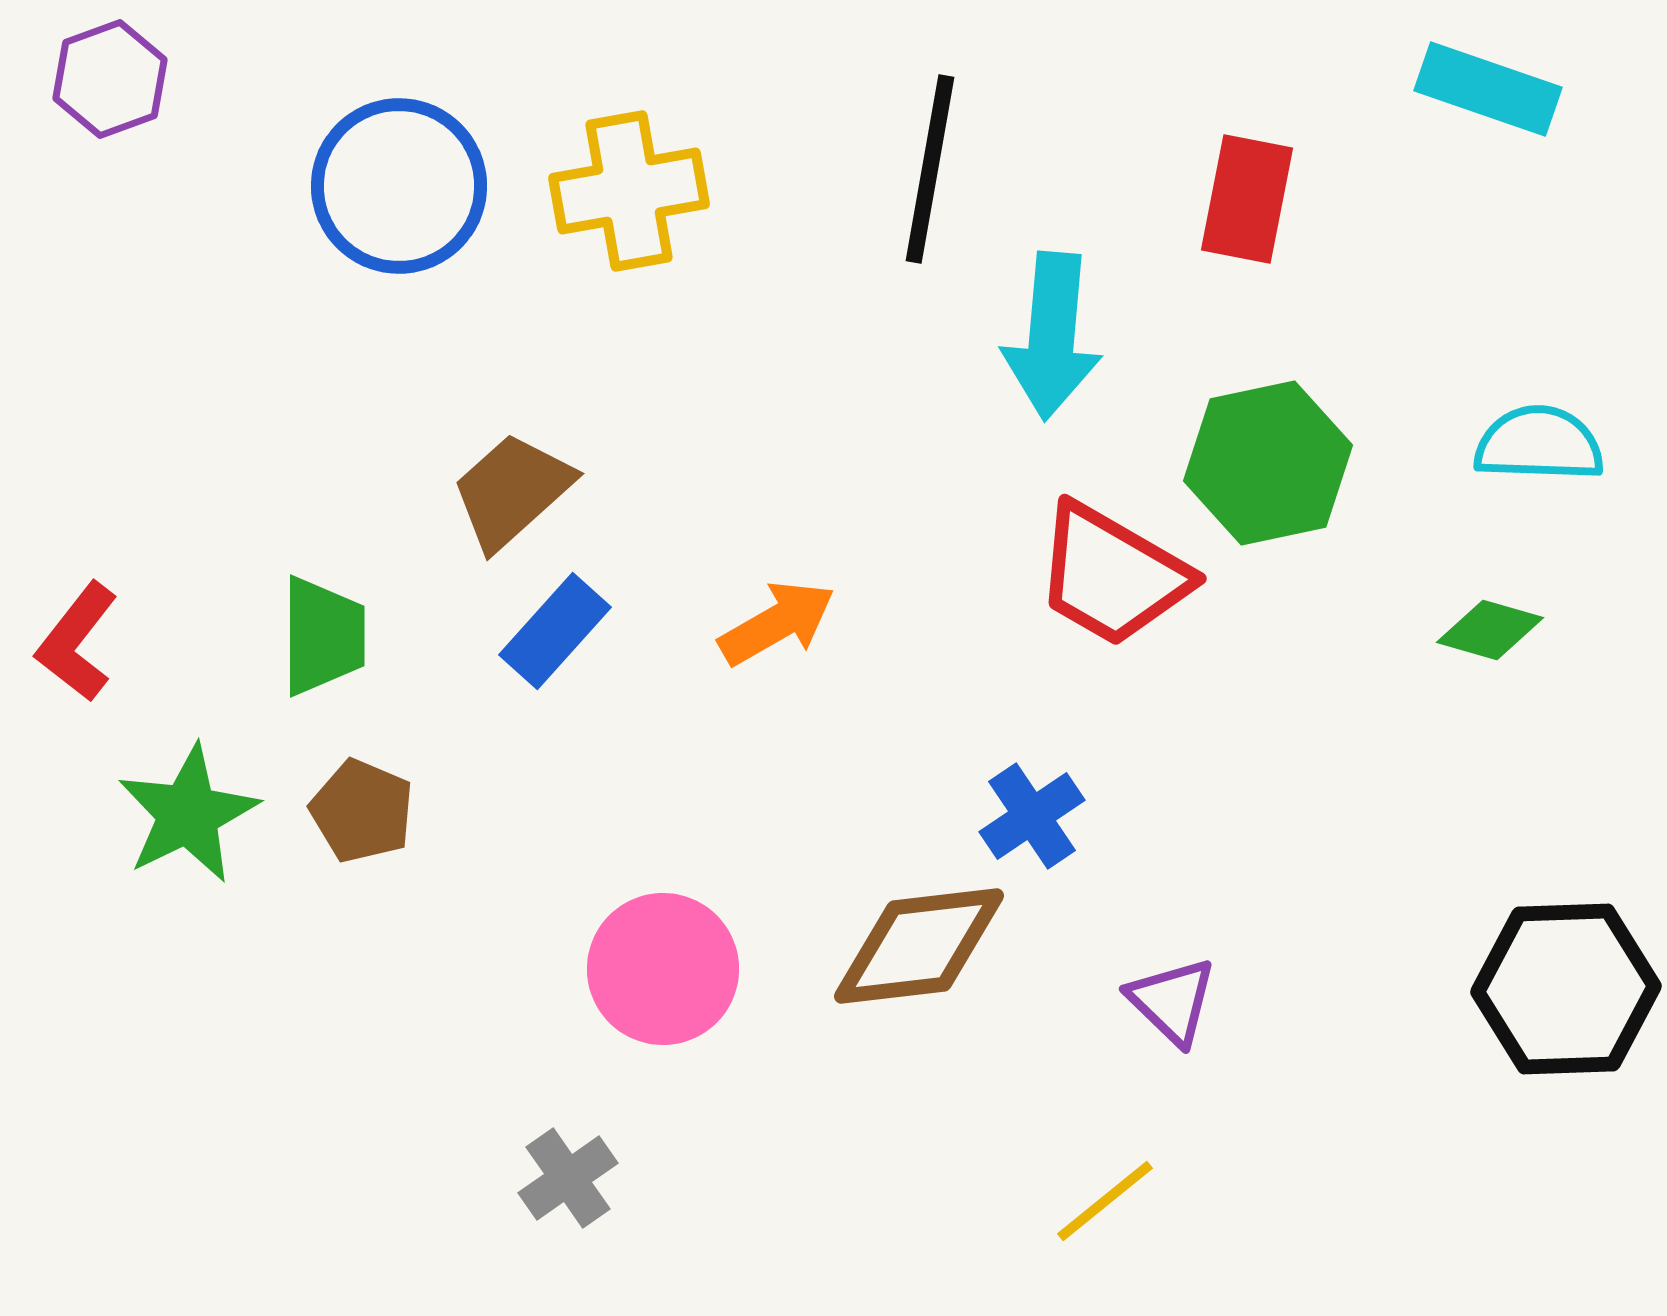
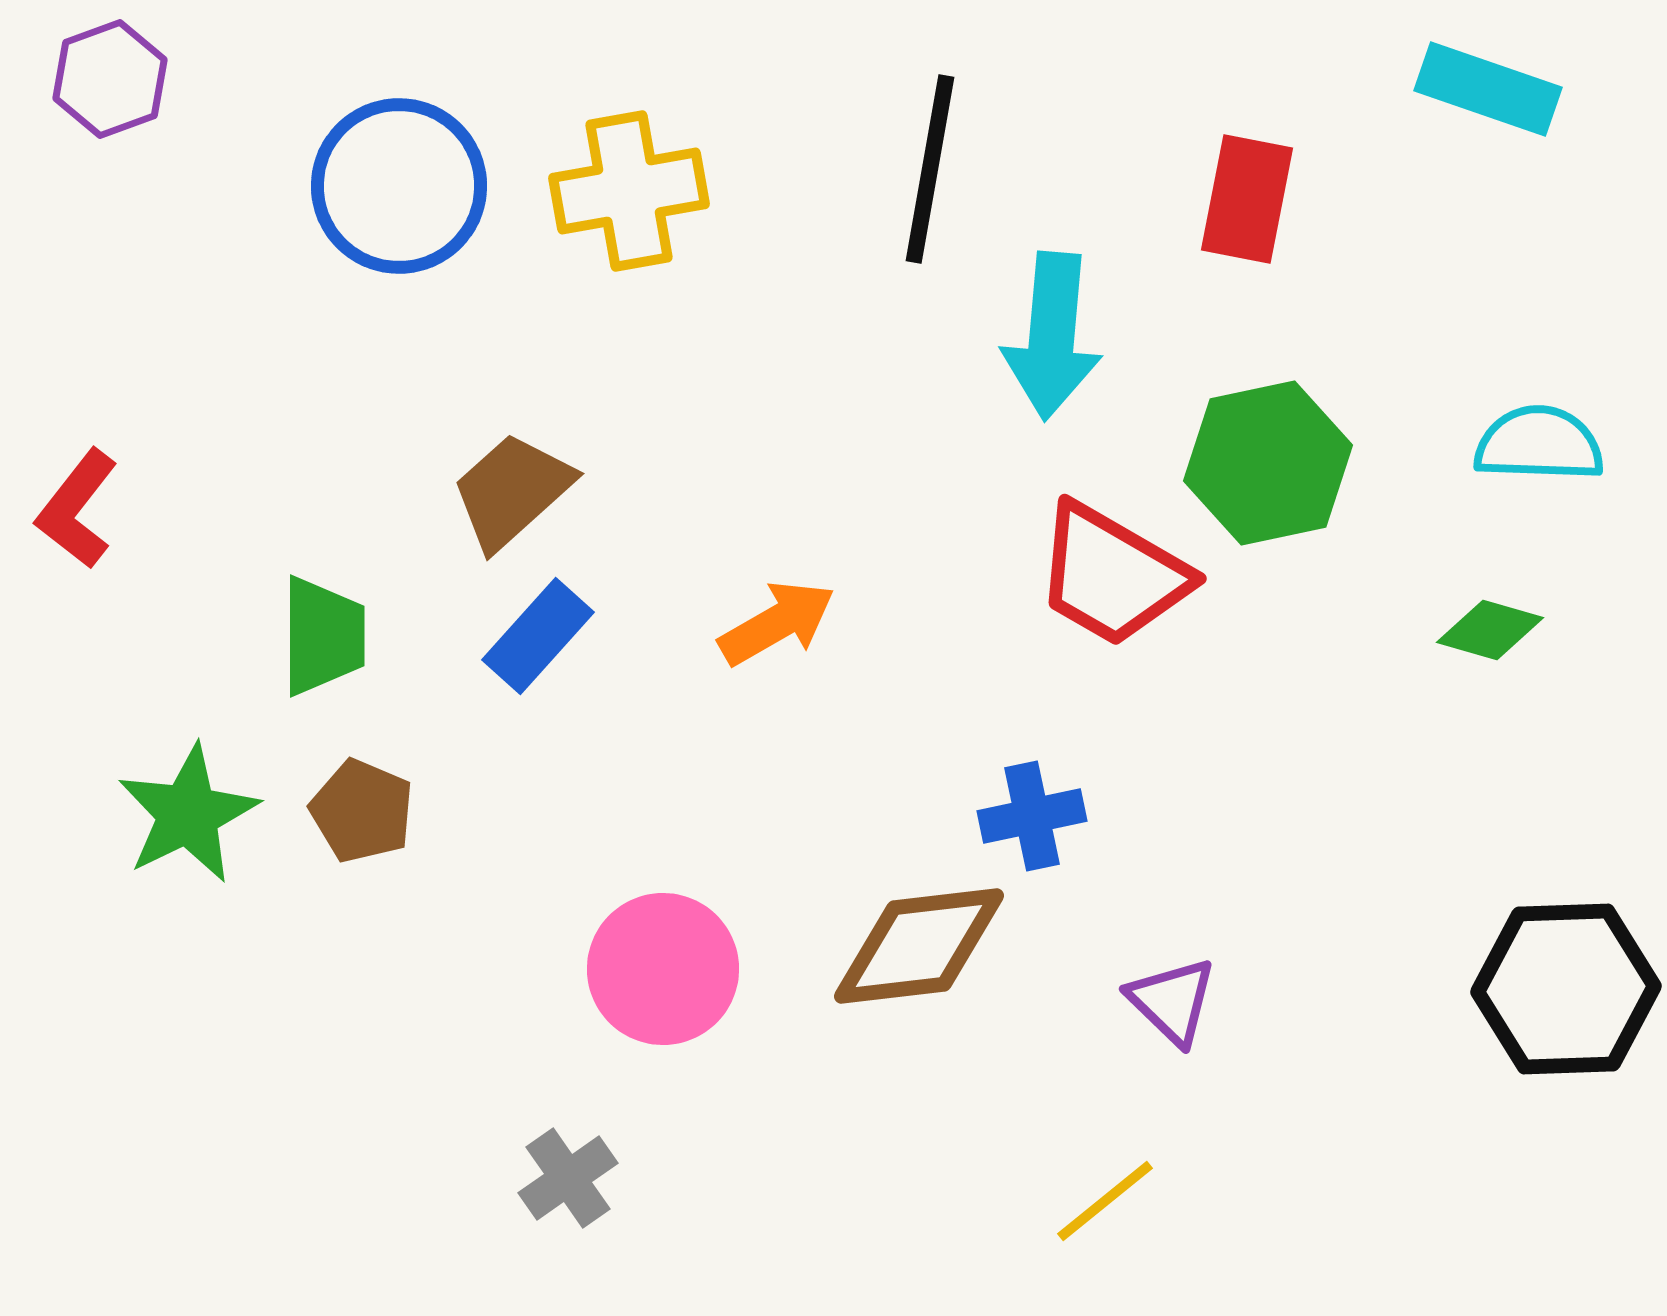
blue rectangle: moved 17 px left, 5 px down
red L-shape: moved 133 px up
blue cross: rotated 22 degrees clockwise
